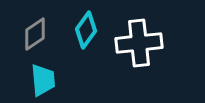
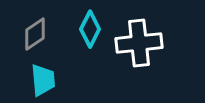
cyan diamond: moved 4 px right, 1 px up; rotated 9 degrees counterclockwise
